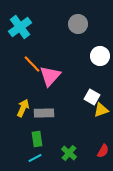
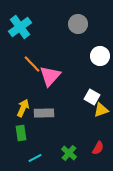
green rectangle: moved 16 px left, 6 px up
red semicircle: moved 5 px left, 3 px up
